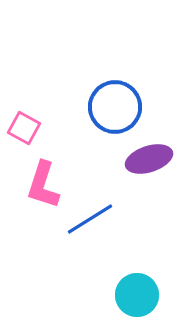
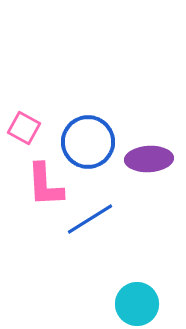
blue circle: moved 27 px left, 35 px down
purple ellipse: rotated 15 degrees clockwise
pink L-shape: moved 2 px right; rotated 21 degrees counterclockwise
cyan circle: moved 9 px down
